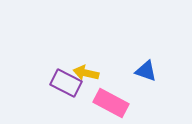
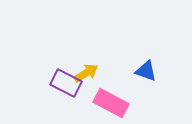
yellow arrow: rotated 135 degrees clockwise
